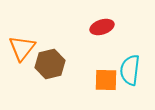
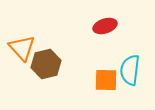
red ellipse: moved 3 px right, 1 px up
orange triangle: rotated 20 degrees counterclockwise
brown hexagon: moved 4 px left
